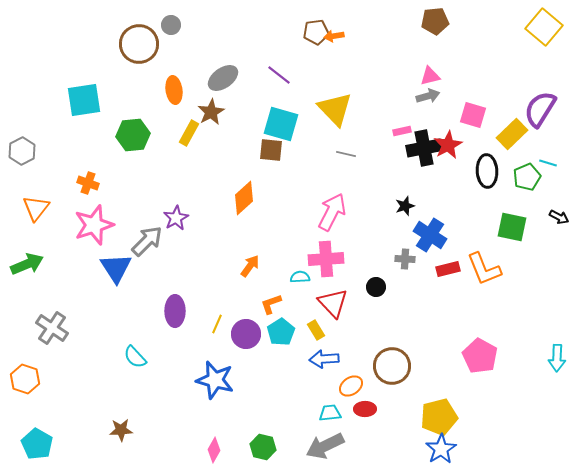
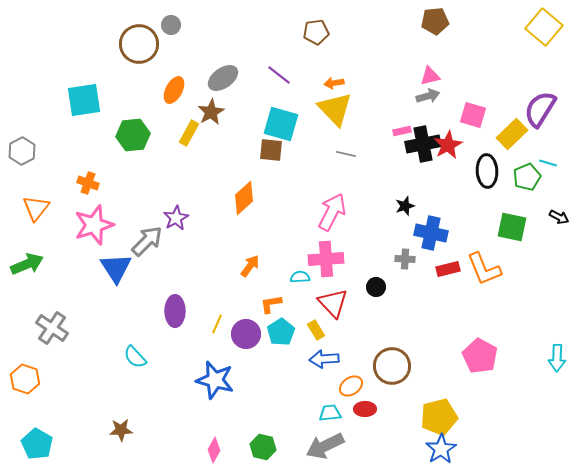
orange arrow at (334, 36): moved 47 px down
orange ellipse at (174, 90): rotated 36 degrees clockwise
black cross at (424, 148): moved 1 px left, 4 px up
blue cross at (430, 235): moved 1 px right, 2 px up; rotated 20 degrees counterclockwise
orange L-shape at (271, 304): rotated 10 degrees clockwise
